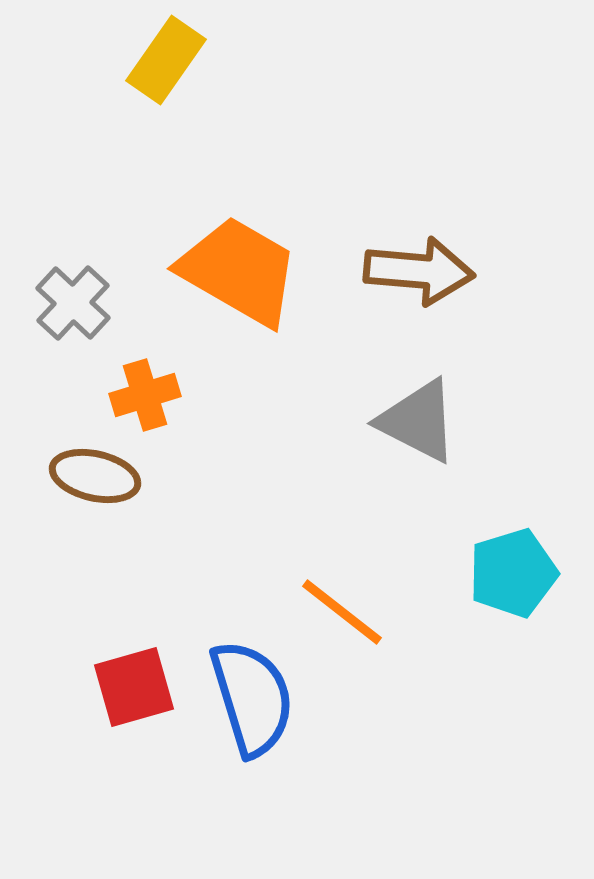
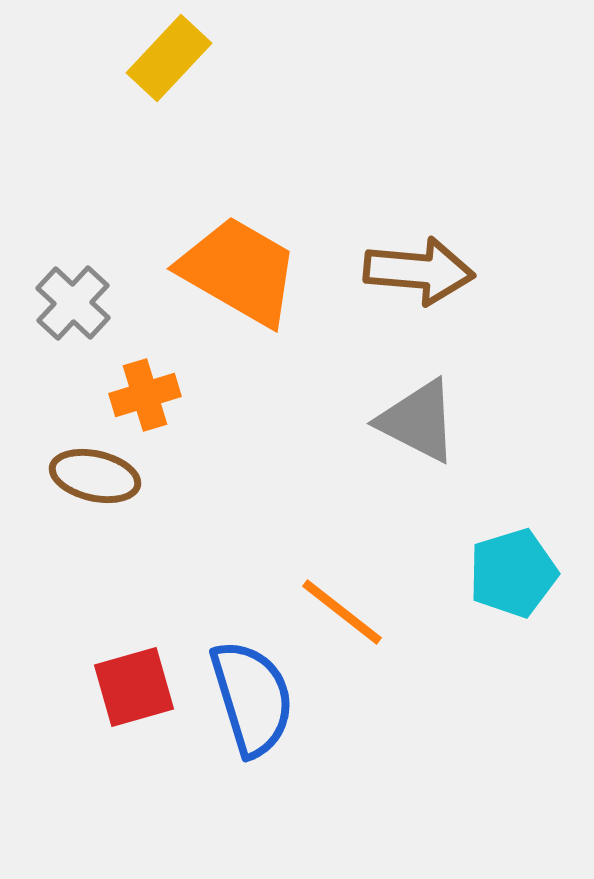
yellow rectangle: moved 3 px right, 2 px up; rotated 8 degrees clockwise
